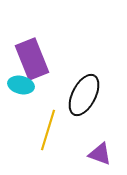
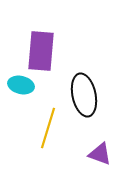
purple rectangle: moved 9 px right, 8 px up; rotated 27 degrees clockwise
black ellipse: rotated 39 degrees counterclockwise
yellow line: moved 2 px up
